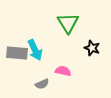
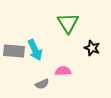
gray rectangle: moved 3 px left, 2 px up
pink semicircle: rotated 14 degrees counterclockwise
